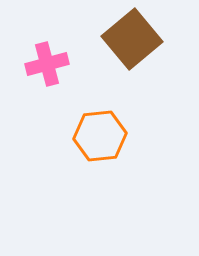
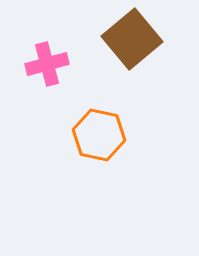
orange hexagon: moved 1 px left, 1 px up; rotated 18 degrees clockwise
